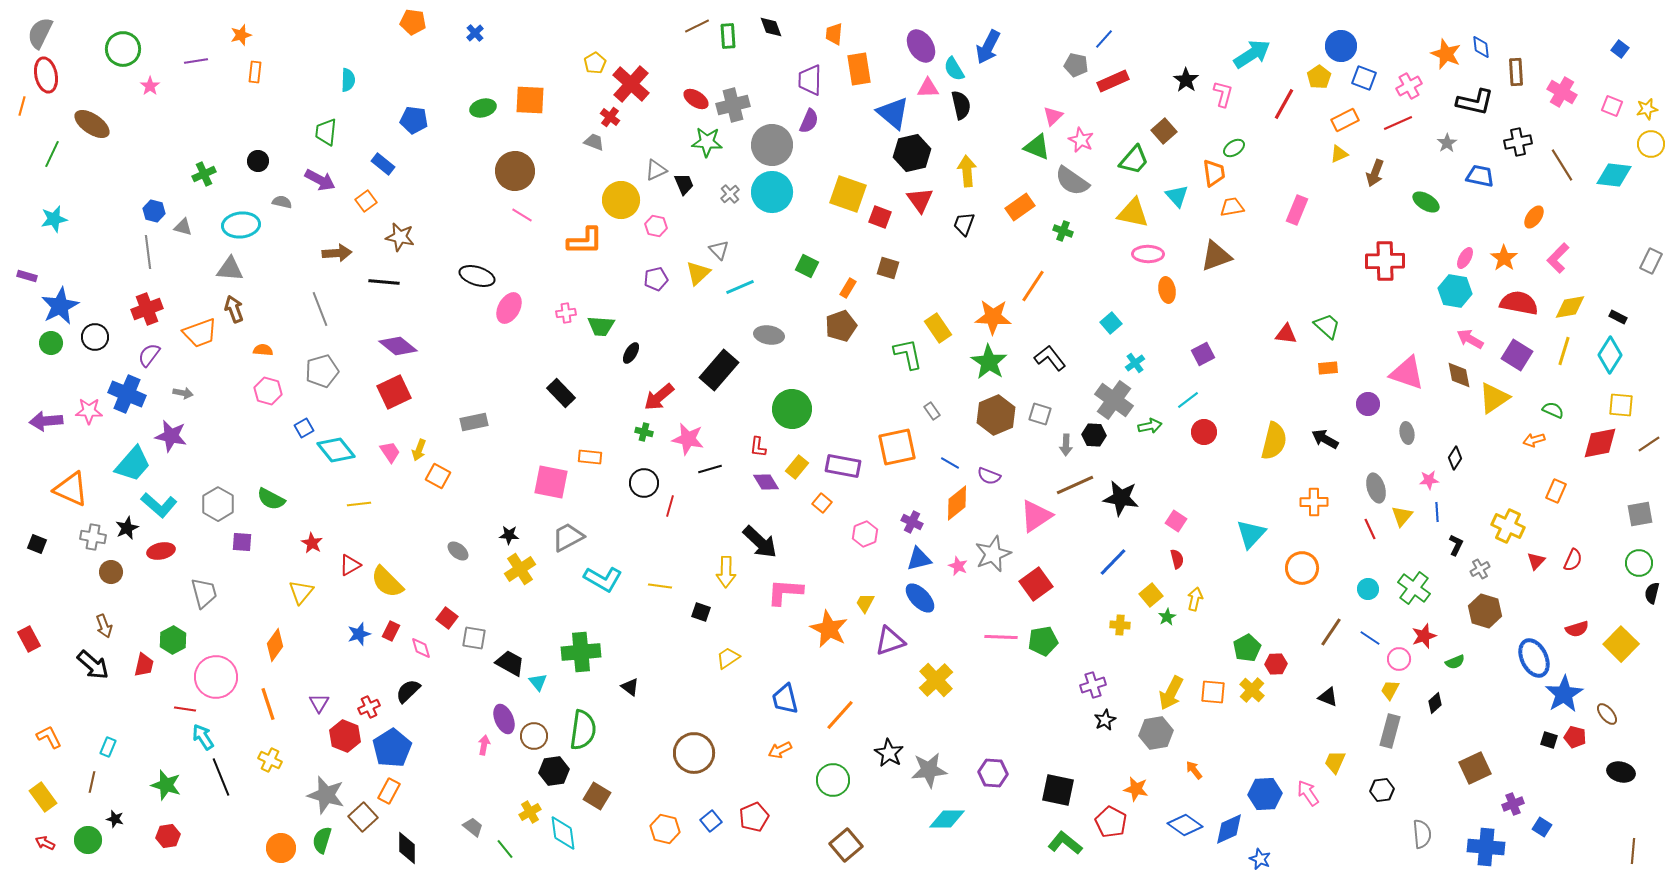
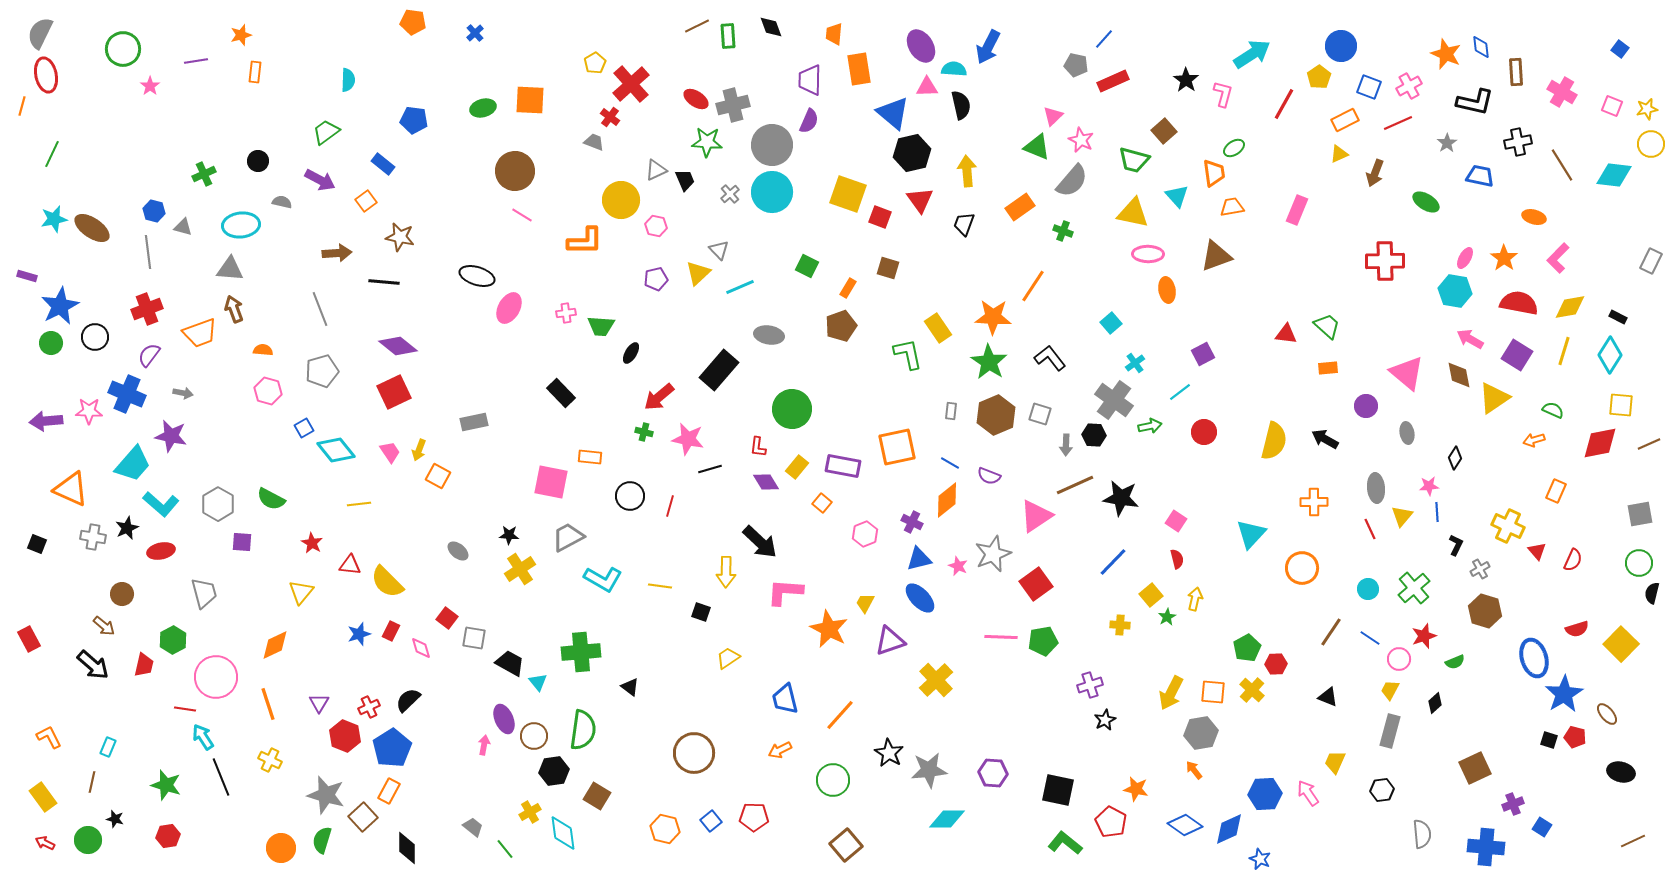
cyan semicircle at (954, 69): rotated 125 degrees clockwise
blue square at (1364, 78): moved 5 px right, 9 px down
red cross at (631, 84): rotated 6 degrees clockwise
pink triangle at (928, 88): moved 1 px left, 1 px up
brown ellipse at (92, 124): moved 104 px down
green trapezoid at (326, 132): rotated 48 degrees clockwise
green trapezoid at (1134, 160): rotated 64 degrees clockwise
gray semicircle at (1072, 181): rotated 84 degrees counterclockwise
black trapezoid at (684, 184): moved 1 px right, 4 px up
orange ellipse at (1534, 217): rotated 70 degrees clockwise
pink triangle at (1407, 373): rotated 21 degrees clockwise
cyan line at (1188, 400): moved 8 px left, 8 px up
purple circle at (1368, 404): moved 2 px left, 2 px down
gray rectangle at (932, 411): moved 19 px right; rotated 42 degrees clockwise
brown line at (1649, 444): rotated 10 degrees clockwise
pink star at (1429, 480): moved 6 px down
black circle at (644, 483): moved 14 px left, 13 px down
gray ellipse at (1376, 488): rotated 12 degrees clockwise
orange diamond at (957, 503): moved 10 px left, 3 px up
cyan L-shape at (159, 505): moved 2 px right, 1 px up
red triangle at (1536, 561): moved 1 px right, 10 px up; rotated 24 degrees counterclockwise
red triangle at (350, 565): rotated 35 degrees clockwise
brown circle at (111, 572): moved 11 px right, 22 px down
green cross at (1414, 588): rotated 12 degrees clockwise
brown arrow at (104, 626): rotated 30 degrees counterclockwise
orange diamond at (275, 645): rotated 28 degrees clockwise
blue ellipse at (1534, 658): rotated 9 degrees clockwise
purple cross at (1093, 685): moved 3 px left
black semicircle at (408, 691): moved 9 px down
gray hexagon at (1156, 733): moved 45 px right
red pentagon at (754, 817): rotated 24 degrees clockwise
brown line at (1633, 851): moved 10 px up; rotated 60 degrees clockwise
